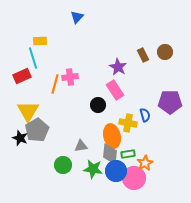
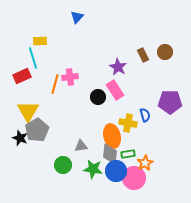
black circle: moved 8 px up
